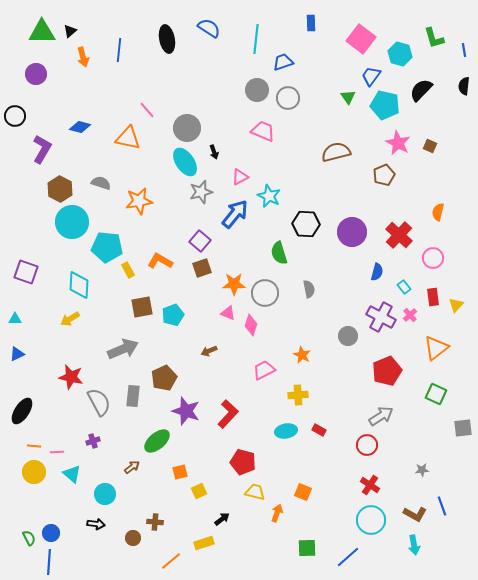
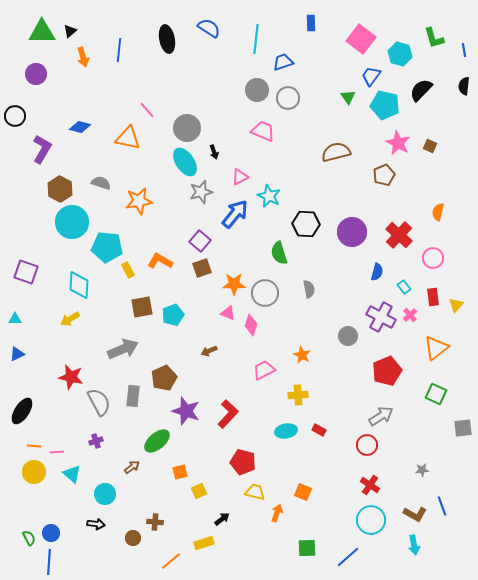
purple cross at (93, 441): moved 3 px right
